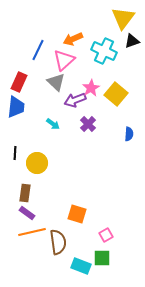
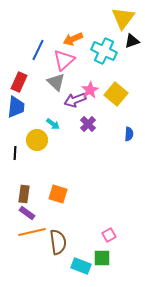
pink star: moved 1 px left, 2 px down
yellow circle: moved 23 px up
brown rectangle: moved 1 px left, 1 px down
orange square: moved 19 px left, 20 px up
pink square: moved 3 px right
